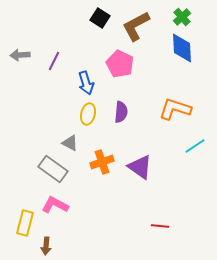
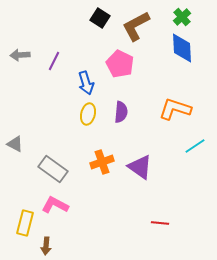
gray triangle: moved 55 px left, 1 px down
red line: moved 3 px up
